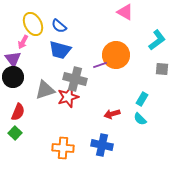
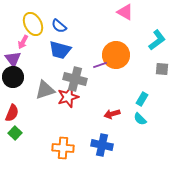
red semicircle: moved 6 px left, 1 px down
